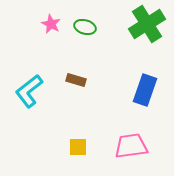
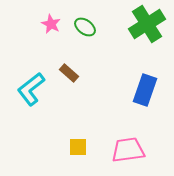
green ellipse: rotated 20 degrees clockwise
brown rectangle: moved 7 px left, 7 px up; rotated 24 degrees clockwise
cyan L-shape: moved 2 px right, 2 px up
pink trapezoid: moved 3 px left, 4 px down
